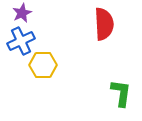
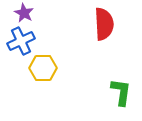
purple star: moved 2 px right; rotated 18 degrees counterclockwise
yellow hexagon: moved 3 px down
green L-shape: moved 1 px up
